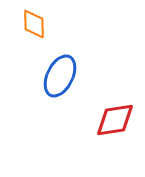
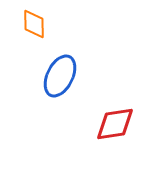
red diamond: moved 4 px down
